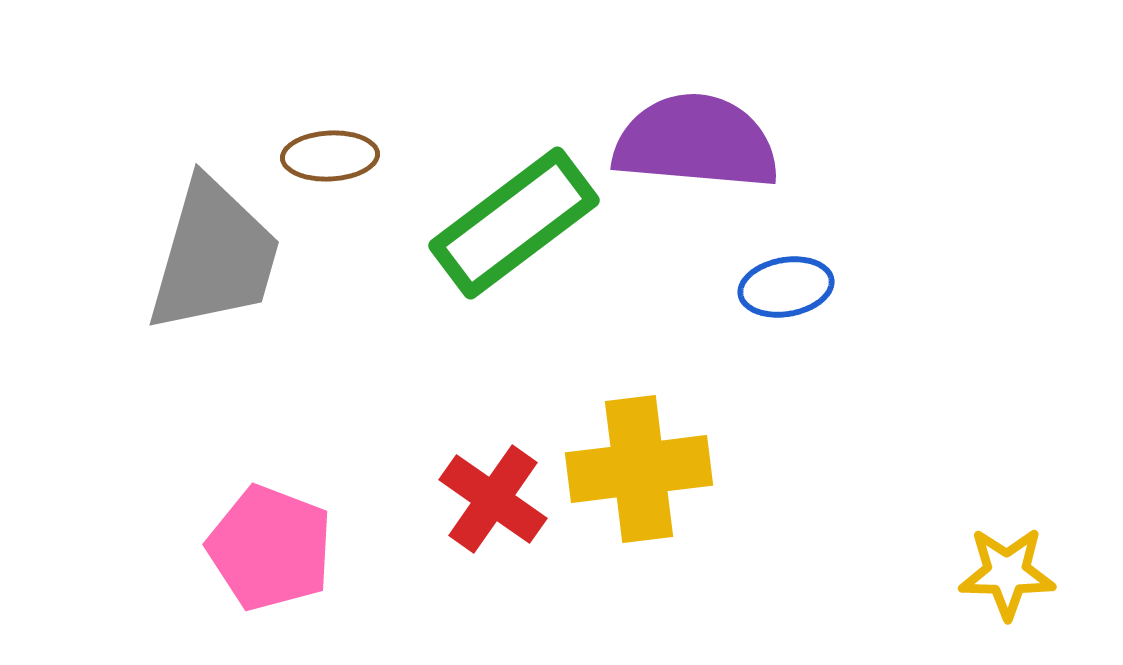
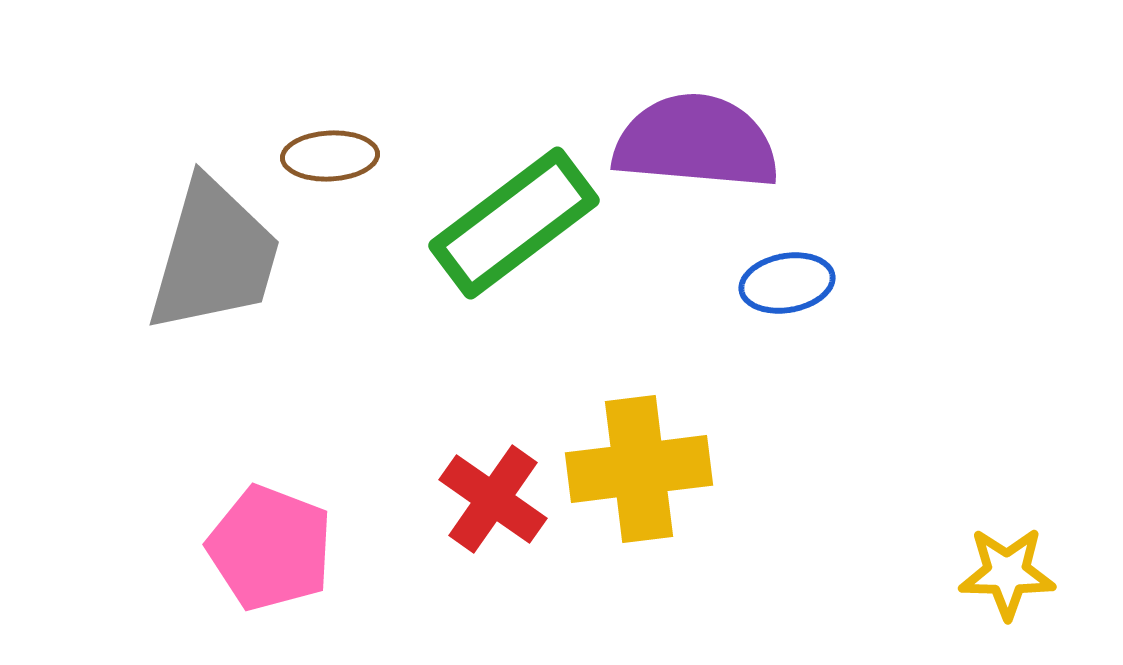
blue ellipse: moved 1 px right, 4 px up
